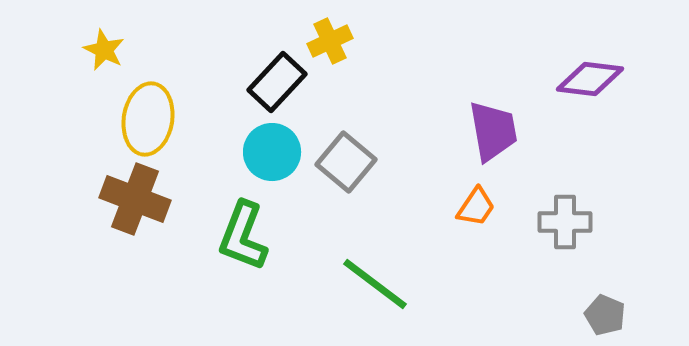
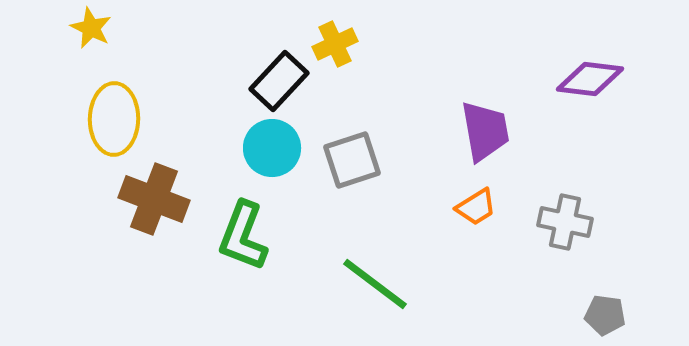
yellow cross: moved 5 px right, 3 px down
yellow star: moved 13 px left, 22 px up
black rectangle: moved 2 px right, 1 px up
yellow ellipse: moved 34 px left; rotated 8 degrees counterclockwise
purple trapezoid: moved 8 px left
cyan circle: moved 4 px up
gray square: moved 6 px right, 2 px up; rotated 32 degrees clockwise
brown cross: moved 19 px right
orange trapezoid: rotated 24 degrees clockwise
gray cross: rotated 12 degrees clockwise
gray pentagon: rotated 15 degrees counterclockwise
